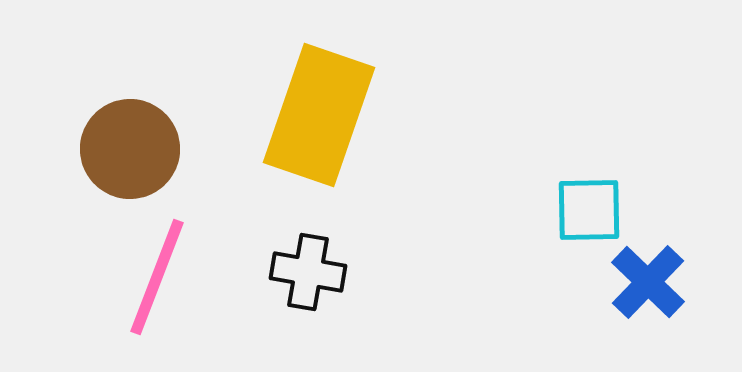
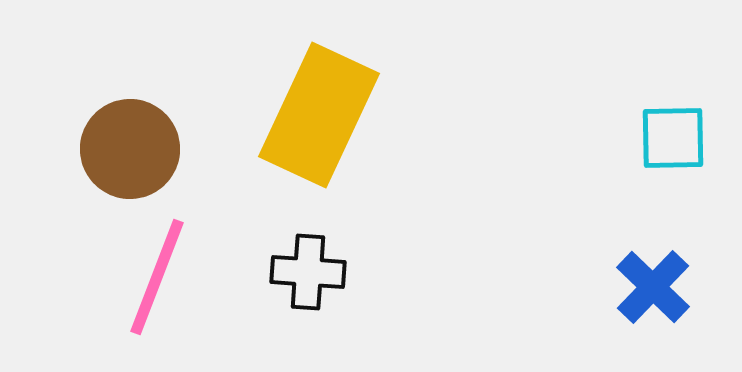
yellow rectangle: rotated 6 degrees clockwise
cyan square: moved 84 px right, 72 px up
black cross: rotated 6 degrees counterclockwise
blue cross: moved 5 px right, 5 px down
